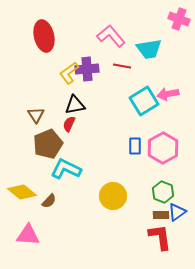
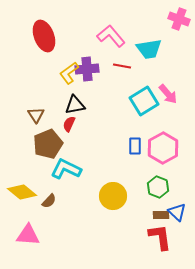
red ellipse: rotated 8 degrees counterclockwise
pink arrow: rotated 120 degrees counterclockwise
green hexagon: moved 5 px left, 5 px up
blue triangle: rotated 42 degrees counterclockwise
